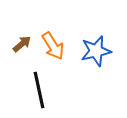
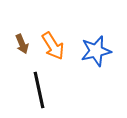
brown arrow: rotated 108 degrees clockwise
